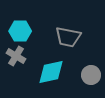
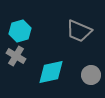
cyan hexagon: rotated 15 degrees counterclockwise
gray trapezoid: moved 11 px right, 6 px up; rotated 12 degrees clockwise
